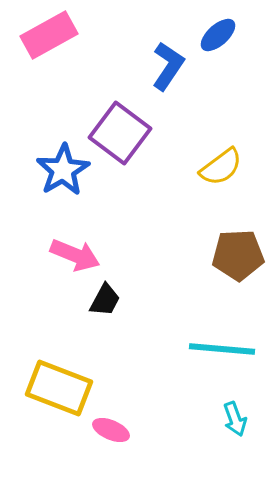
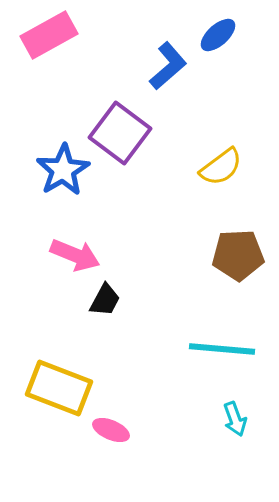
blue L-shape: rotated 15 degrees clockwise
